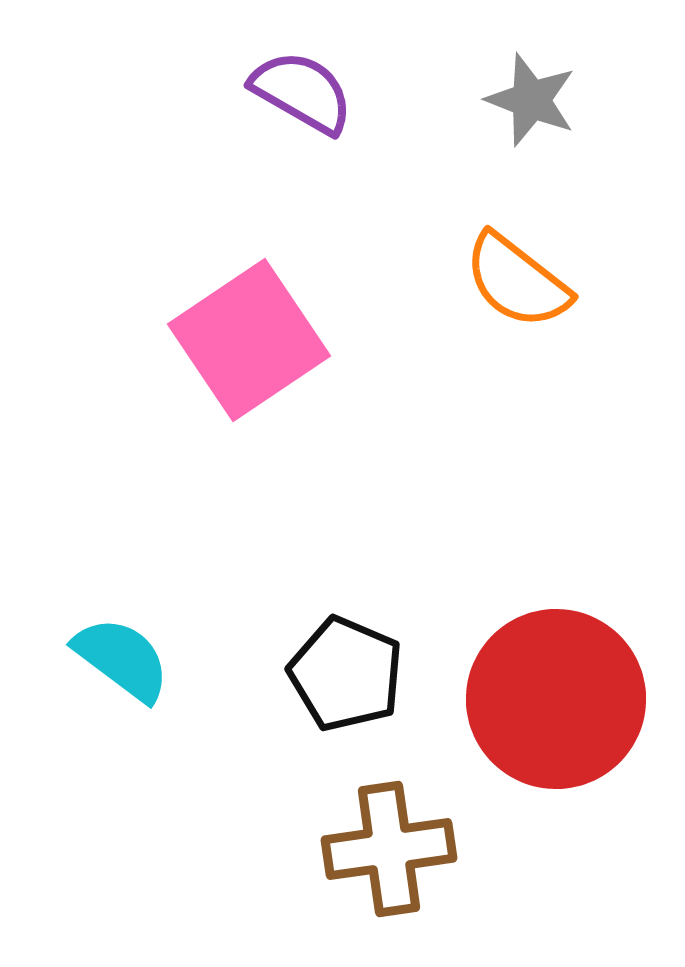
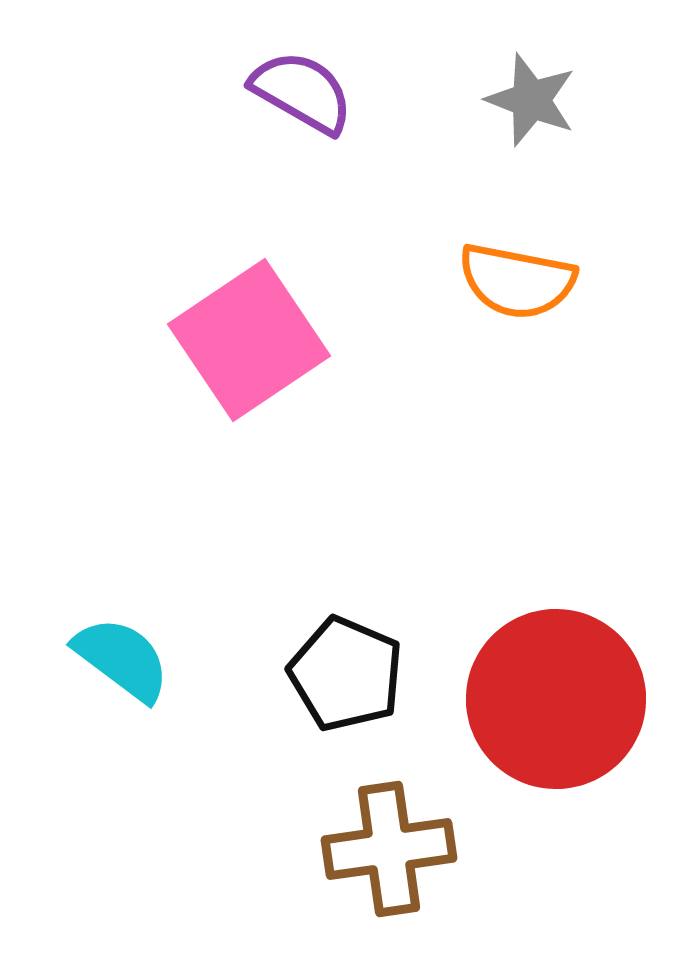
orange semicircle: rotated 27 degrees counterclockwise
